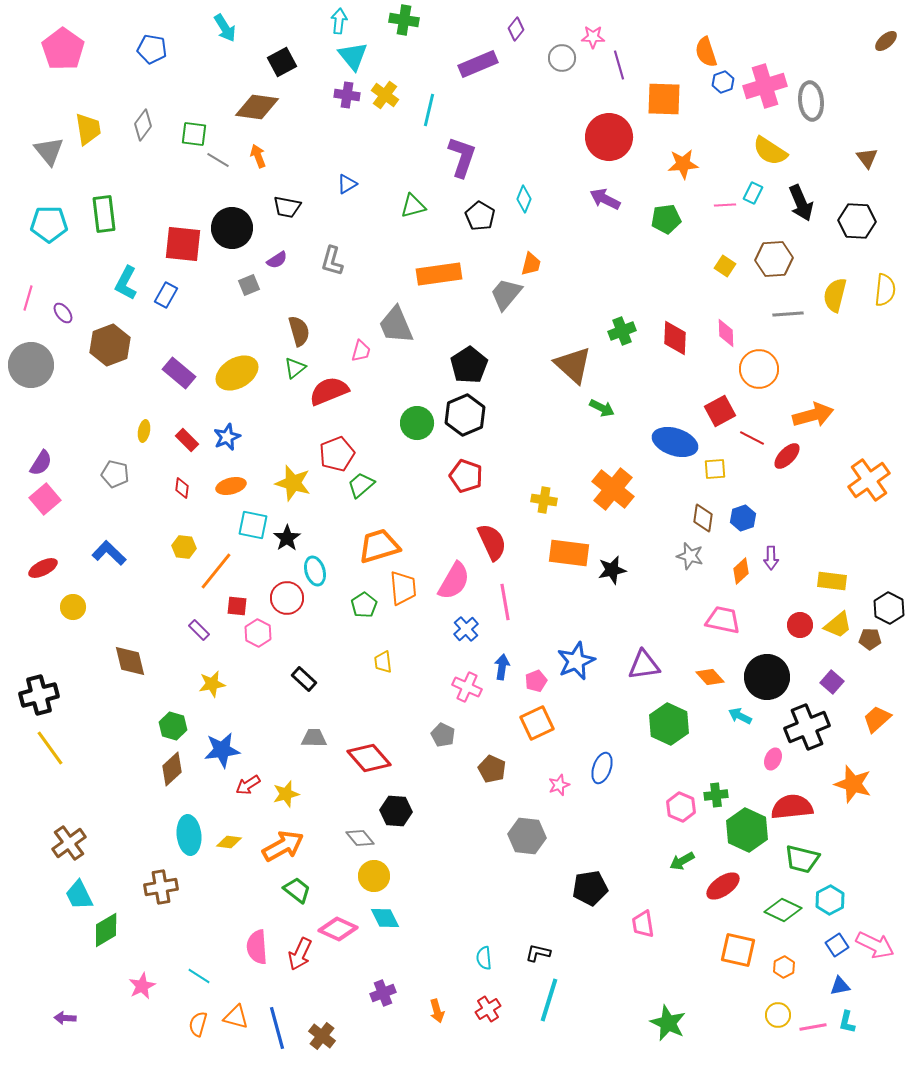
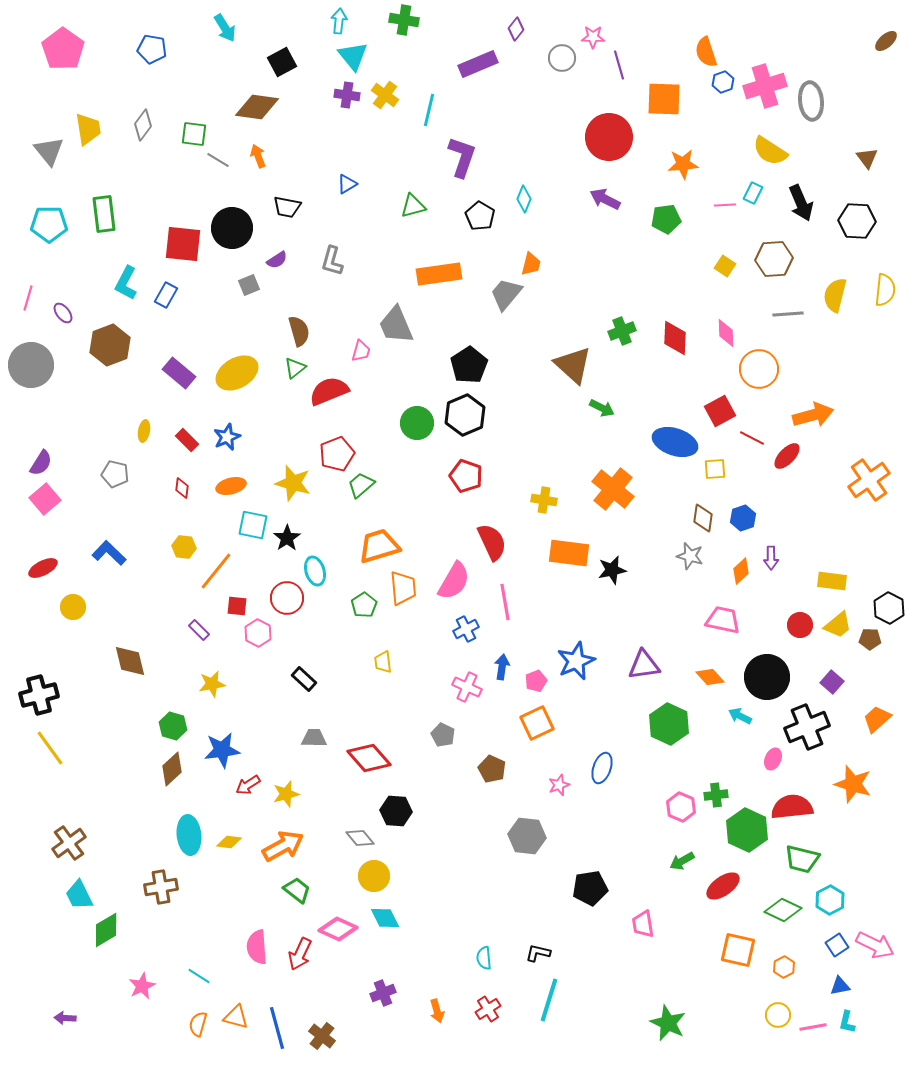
blue cross at (466, 629): rotated 15 degrees clockwise
